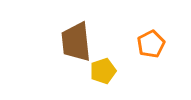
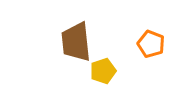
orange pentagon: rotated 24 degrees counterclockwise
